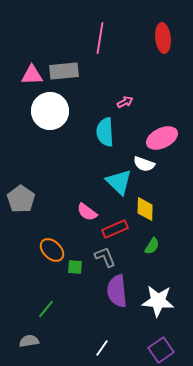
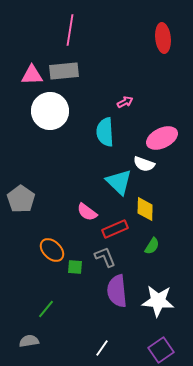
pink line: moved 30 px left, 8 px up
